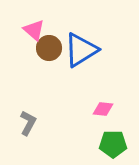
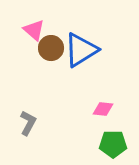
brown circle: moved 2 px right
